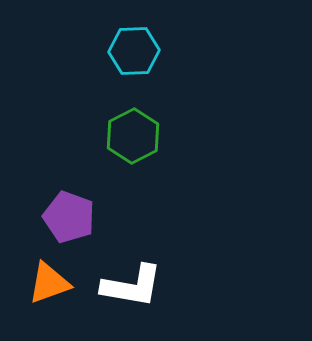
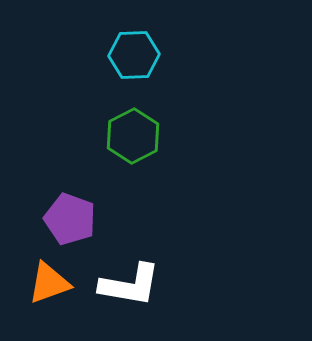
cyan hexagon: moved 4 px down
purple pentagon: moved 1 px right, 2 px down
white L-shape: moved 2 px left, 1 px up
